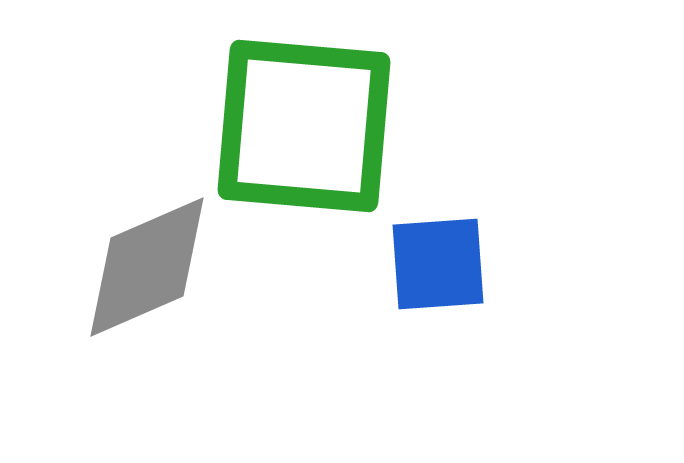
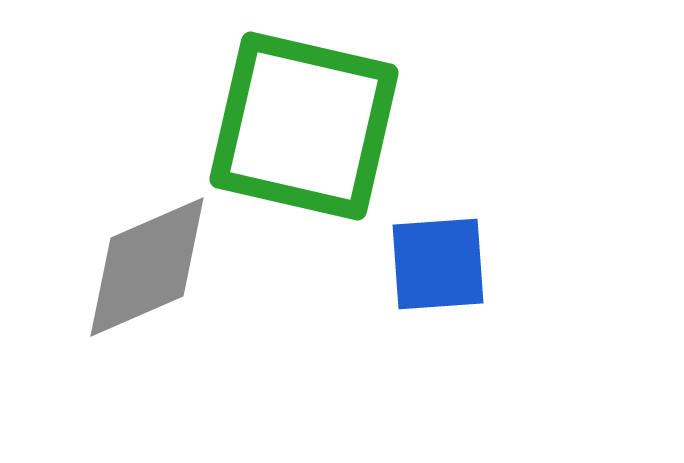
green square: rotated 8 degrees clockwise
